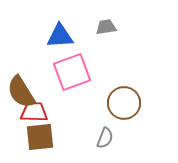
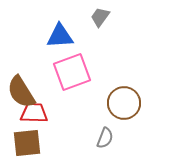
gray trapezoid: moved 6 px left, 10 px up; rotated 45 degrees counterclockwise
red trapezoid: moved 1 px down
brown square: moved 13 px left, 6 px down
